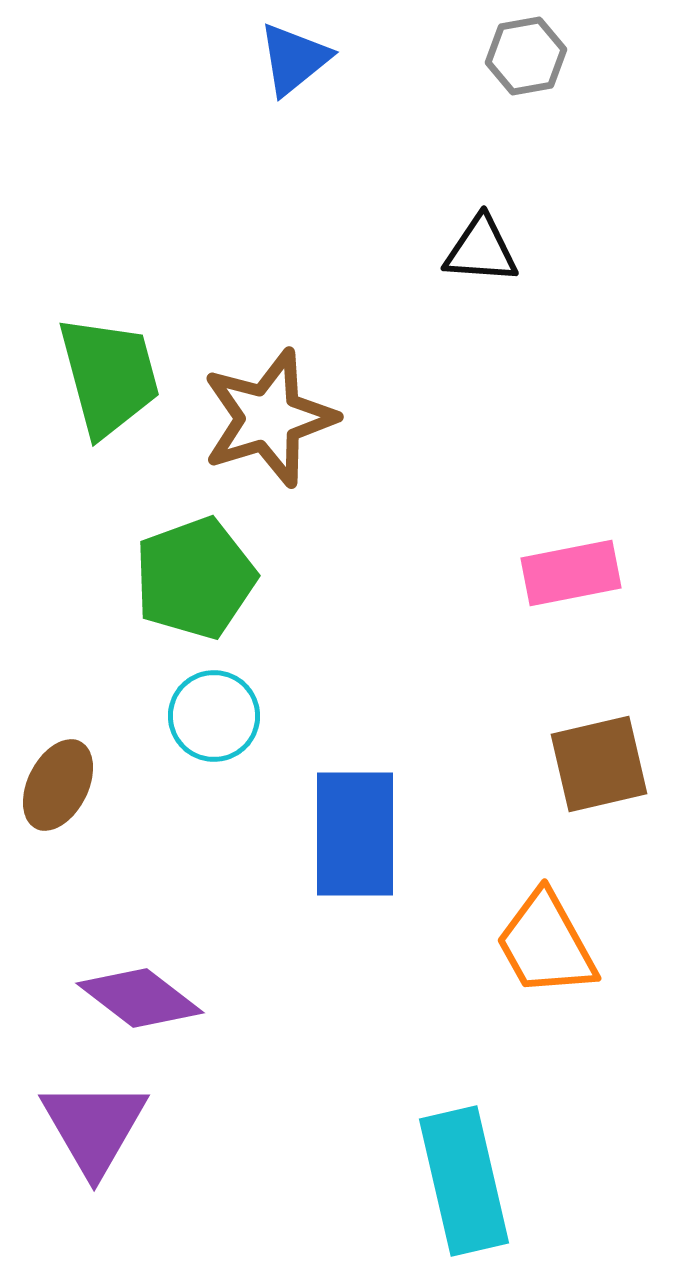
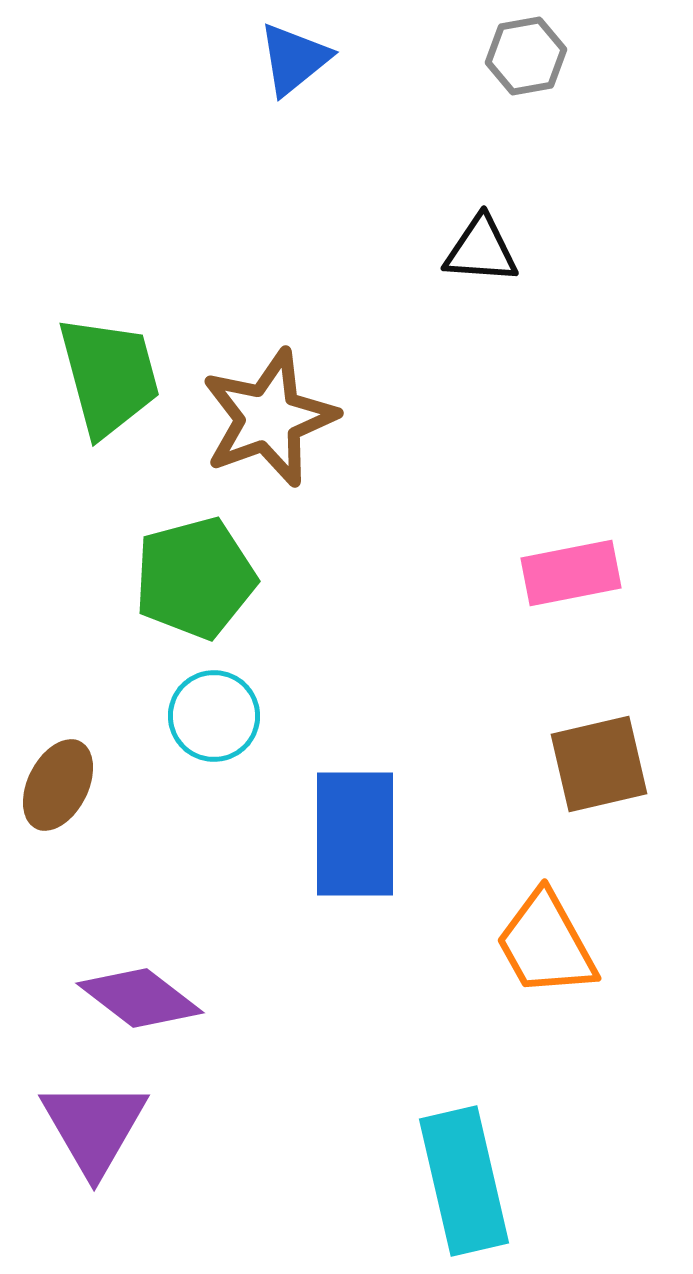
brown star: rotated 3 degrees counterclockwise
green pentagon: rotated 5 degrees clockwise
